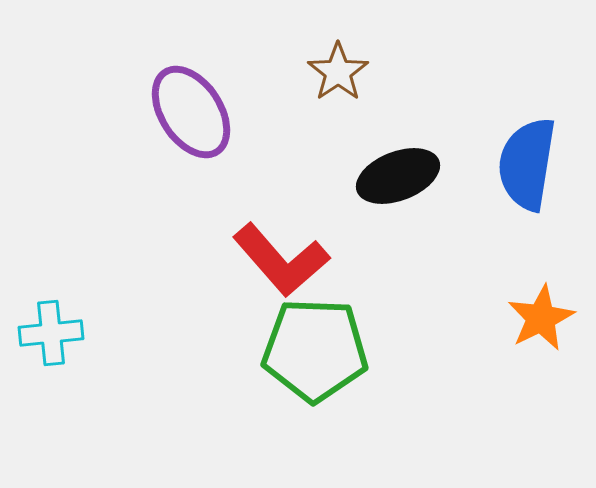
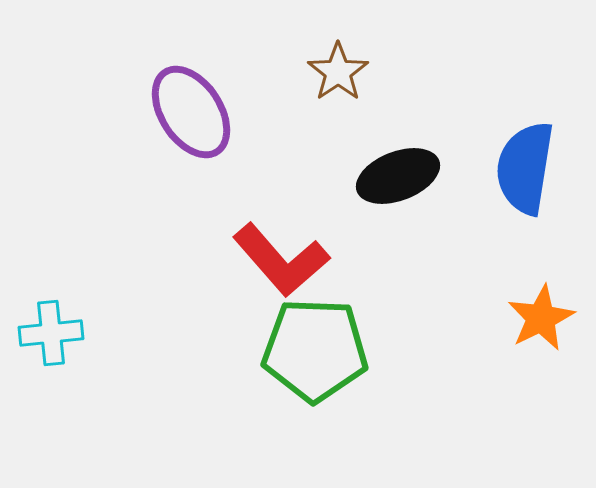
blue semicircle: moved 2 px left, 4 px down
